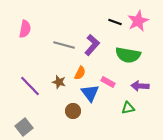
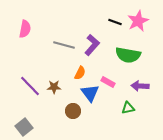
brown star: moved 5 px left, 5 px down; rotated 16 degrees counterclockwise
